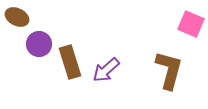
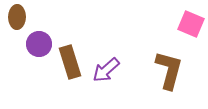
brown ellipse: rotated 65 degrees clockwise
